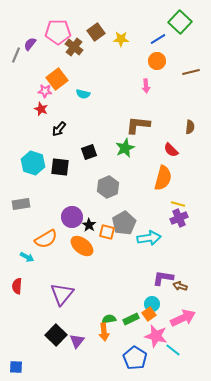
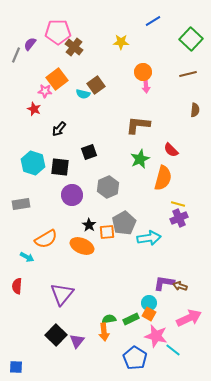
green square at (180, 22): moved 11 px right, 17 px down
brown square at (96, 32): moved 53 px down
yellow star at (121, 39): moved 3 px down
blue line at (158, 39): moved 5 px left, 18 px up
orange circle at (157, 61): moved 14 px left, 11 px down
brown line at (191, 72): moved 3 px left, 2 px down
red star at (41, 109): moved 7 px left
brown semicircle at (190, 127): moved 5 px right, 17 px up
green star at (125, 148): moved 15 px right, 11 px down
purple circle at (72, 217): moved 22 px up
orange square at (107, 232): rotated 21 degrees counterclockwise
orange ellipse at (82, 246): rotated 15 degrees counterclockwise
purple L-shape at (163, 278): moved 1 px right, 5 px down
cyan circle at (152, 304): moved 3 px left, 1 px up
orange square at (149, 314): rotated 24 degrees counterclockwise
pink arrow at (183, 318): moved 6 px right
